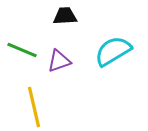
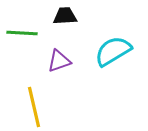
green line: moved 17 px up; rotated 20 degrees counterclockwise
